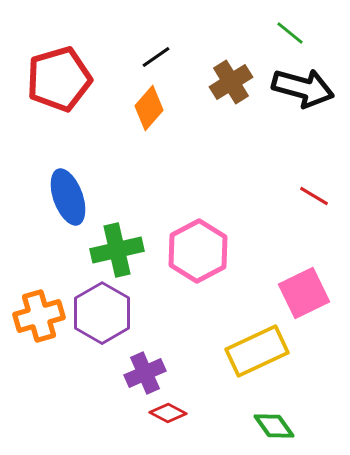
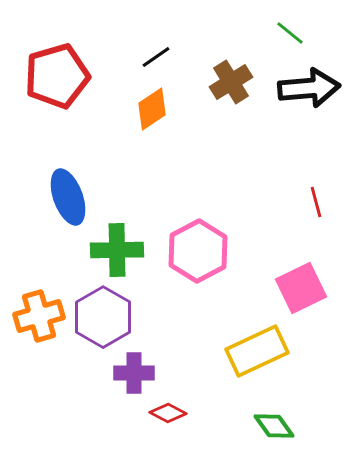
red pentagon: moved 2 px left, 3 px up
black arrow: moved 6 px right; rotated 20 degrees counterclockwise
orange diamond: moved 3 px right, 1 px down; rotated 15 degrees clockwise
red line: moved 2 px right, 6 px down; rotated 44 degrees clockwise
green cross: rotated 12 degrees clockwise
pink square: moved 3 px left, 5 px up
purple hexagon: moved 1 px right, 4 px down
purple cross: moved 11 px left; rotated 24 degrees clockwise
